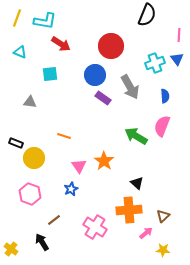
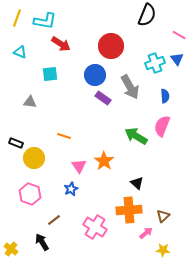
pink line: rotated 64 degrees counterclockwise
